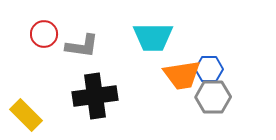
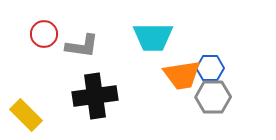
blue hexagon: moved 1 px right, 1 px up
